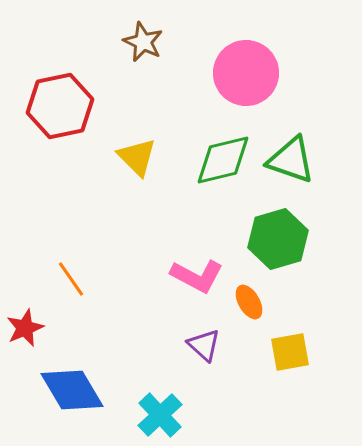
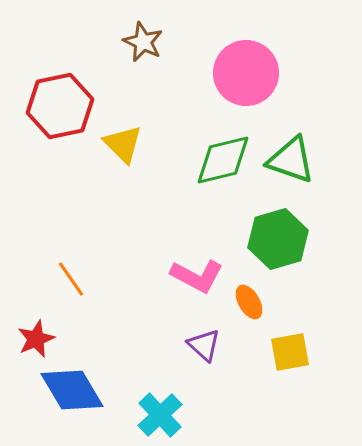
yellow triangle: moved 14 px left, 13 px up
red star: moved 11 px right, 11 px down
